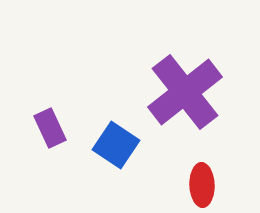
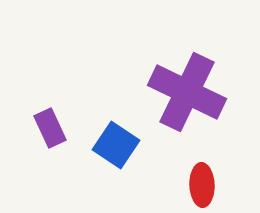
purple cross: moved 2 px right; rotated 26 degrees counterclockwise
